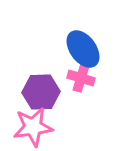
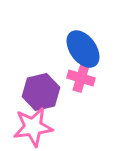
purple hexagon: rotated 12 degrees counterclockwise
